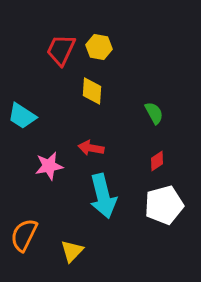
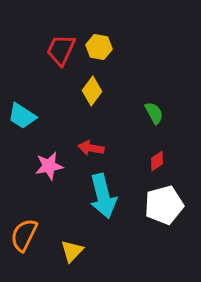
yellow diamond: rotated 32 degrees clockwise
